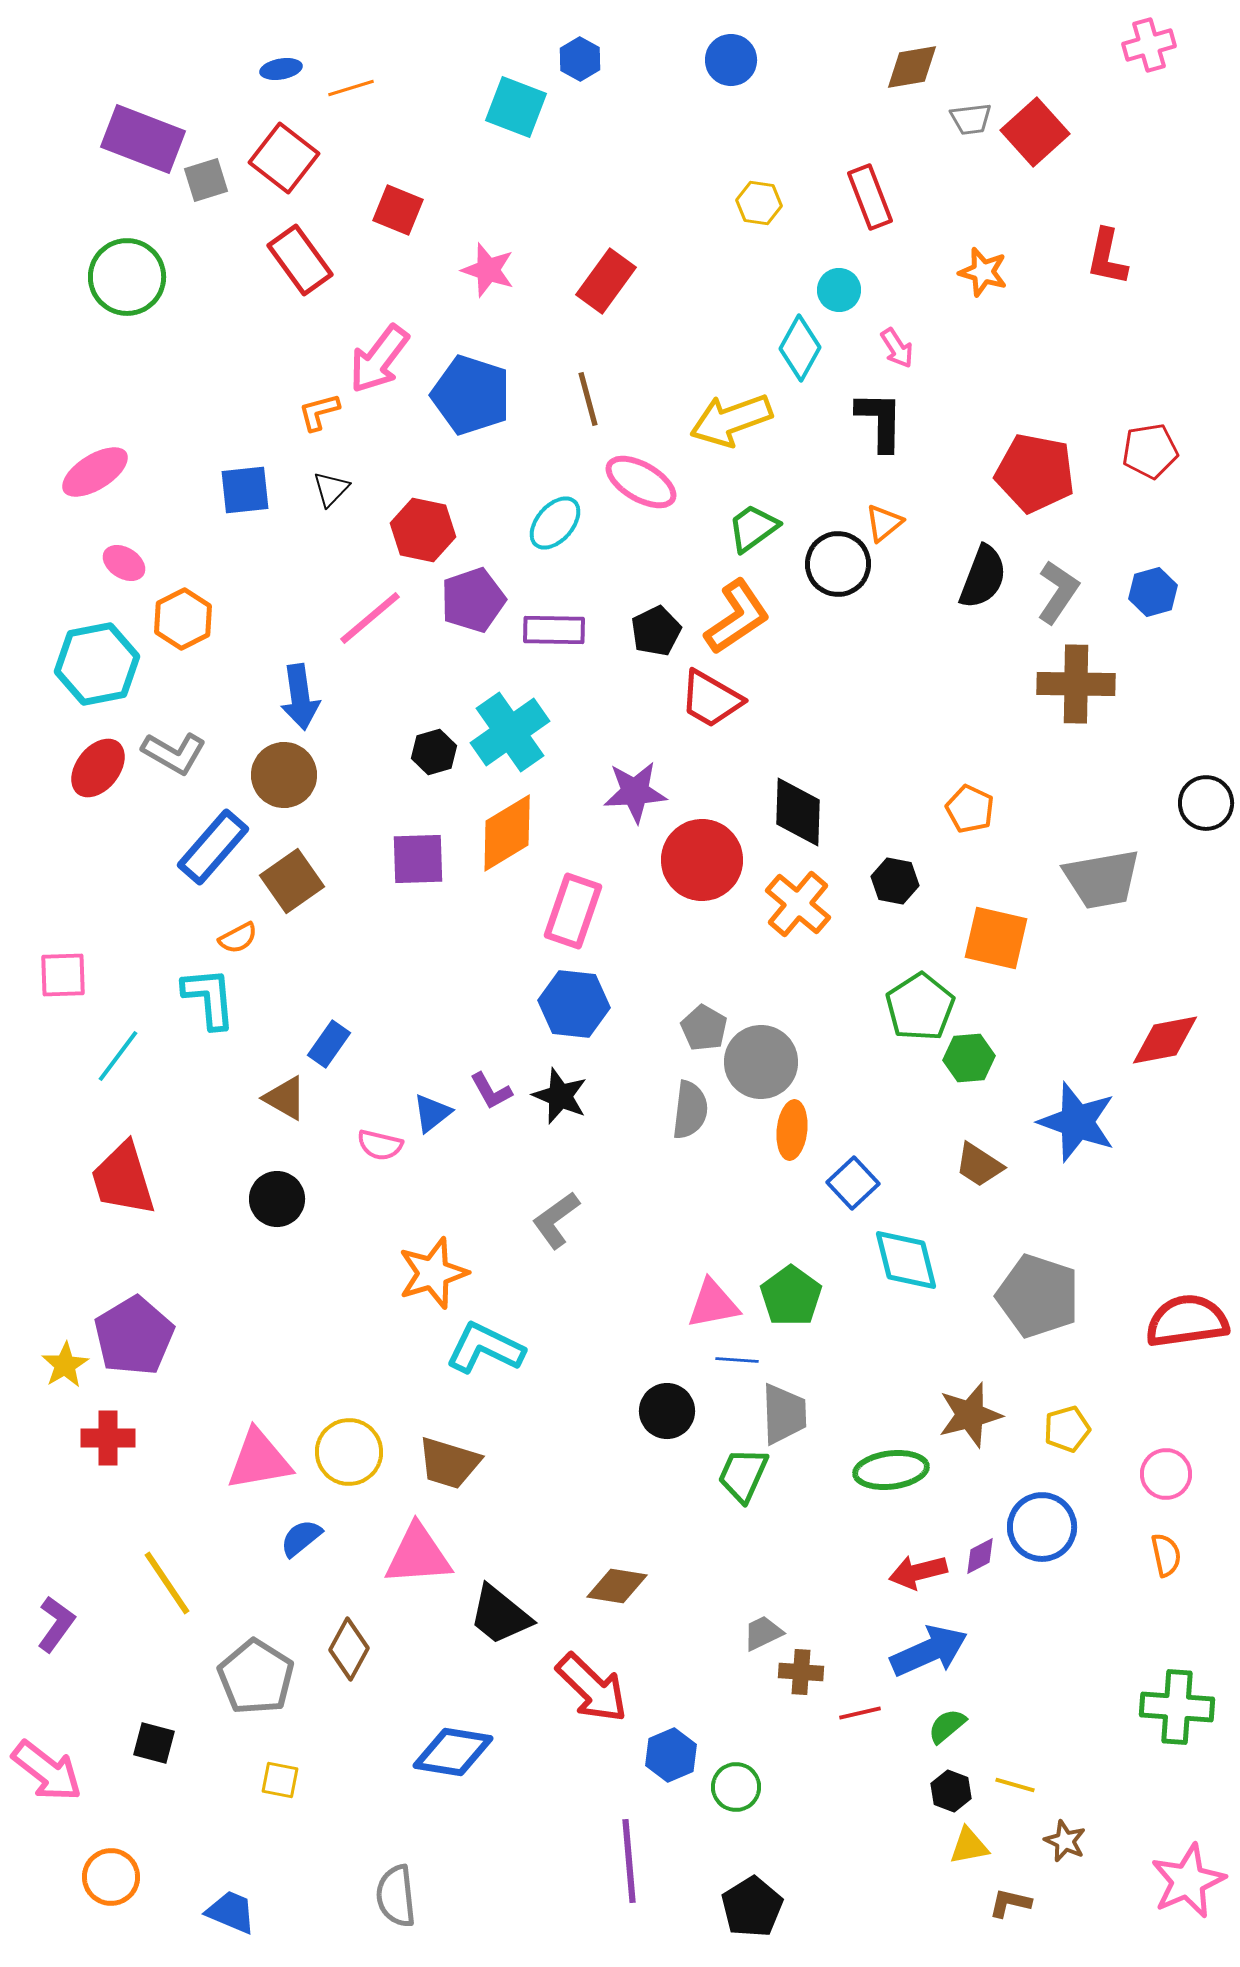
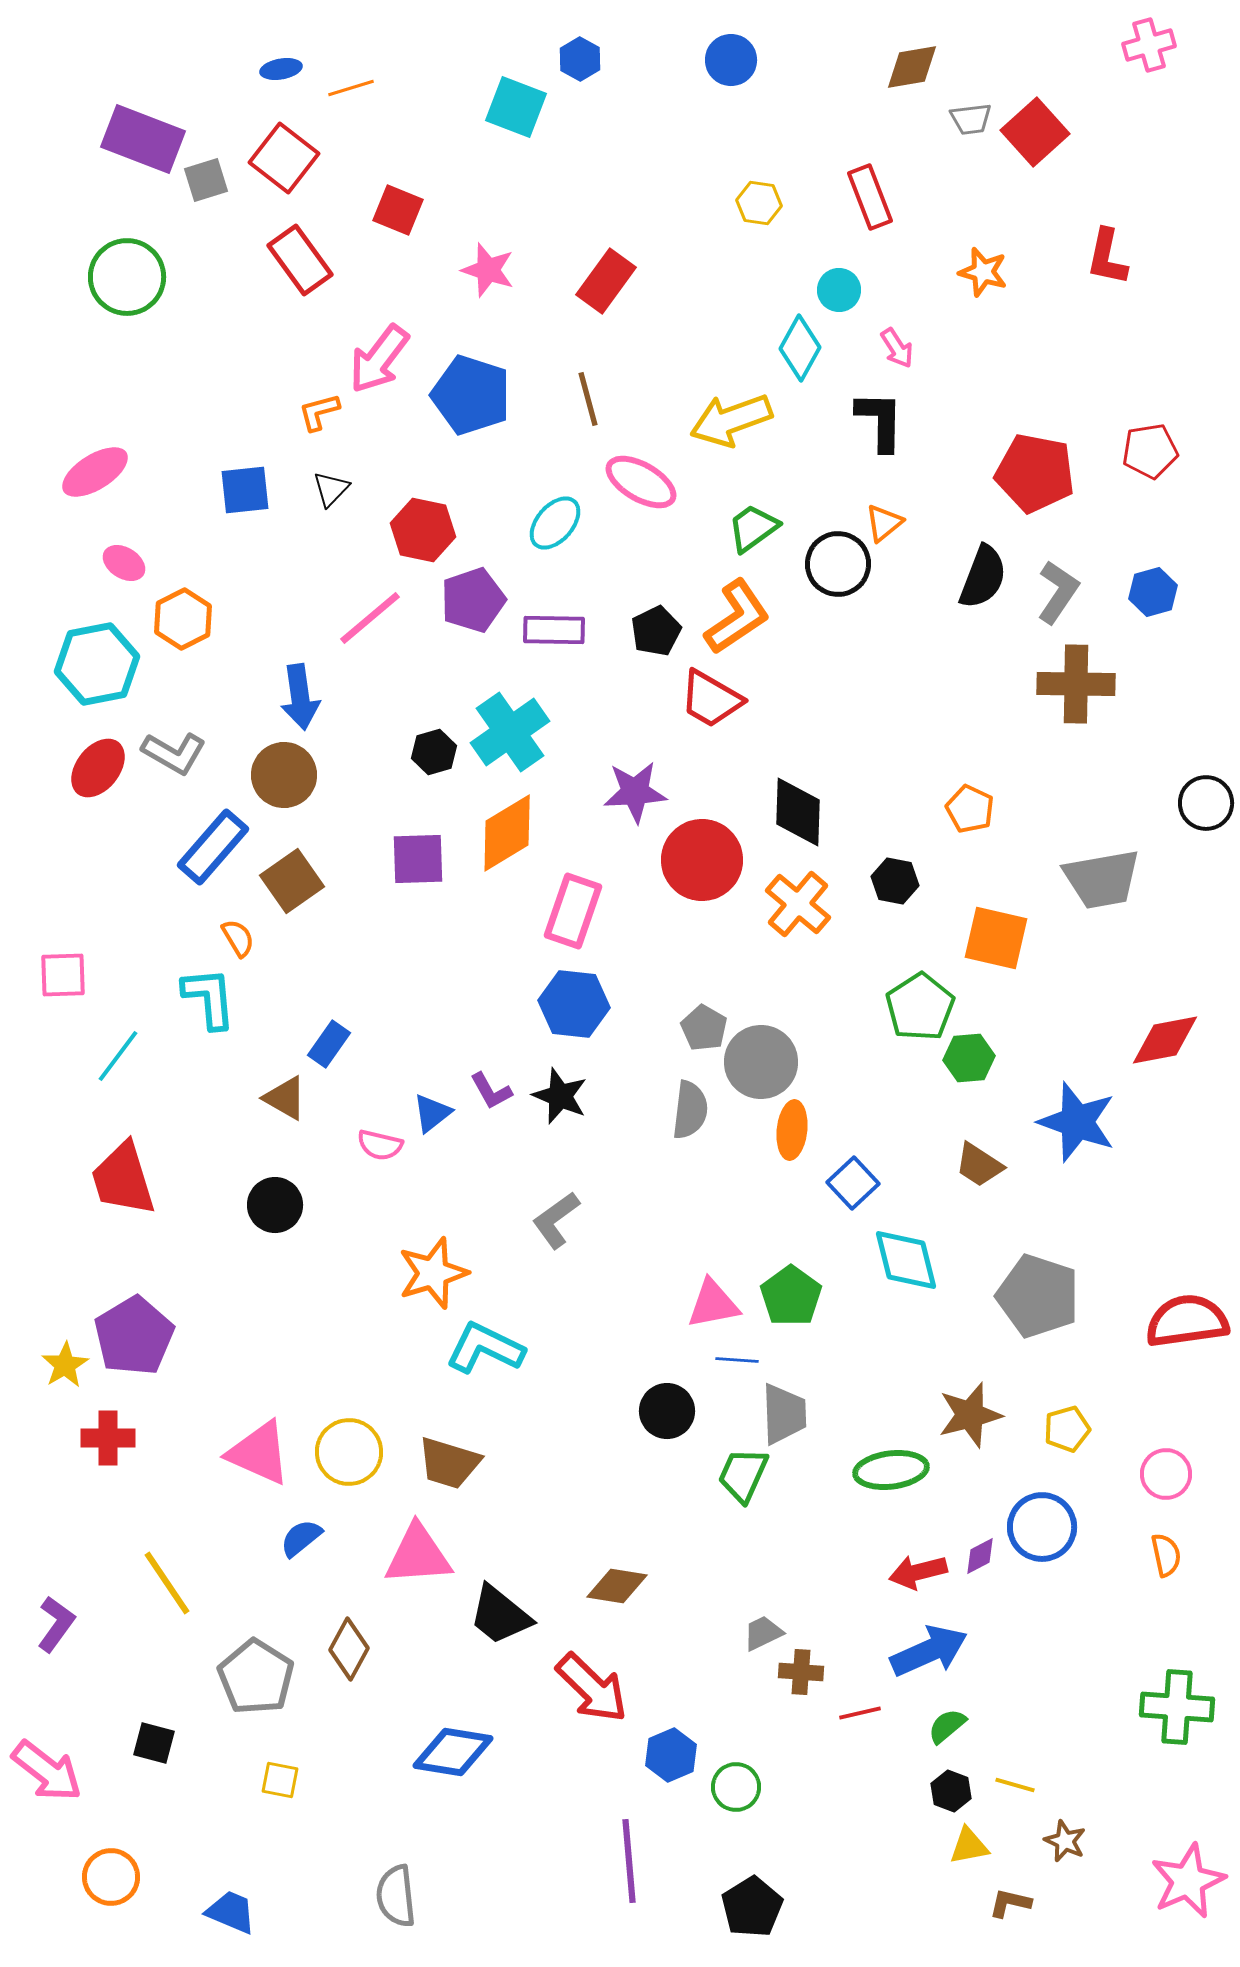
orange semicircle at (238, 938): rotated 93 degrees counterclockwise
black circle at (277, 1199): moved 2 px left, 6 px down
pink triangle at (259, 1460): moved 7 px up; rotated 34 degrees clockwise
